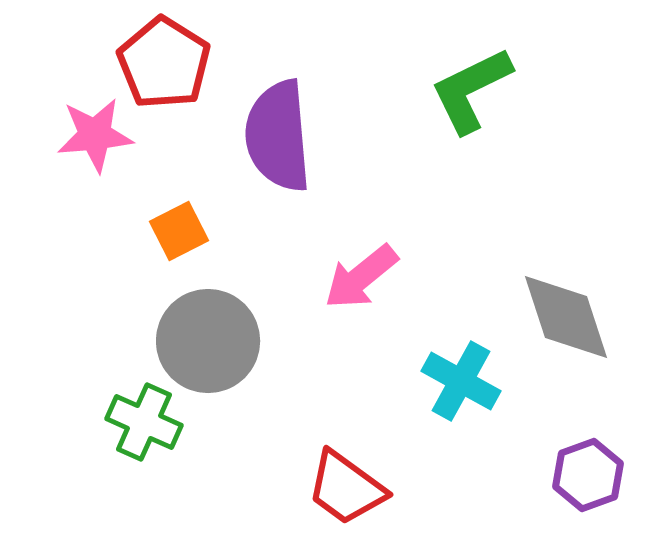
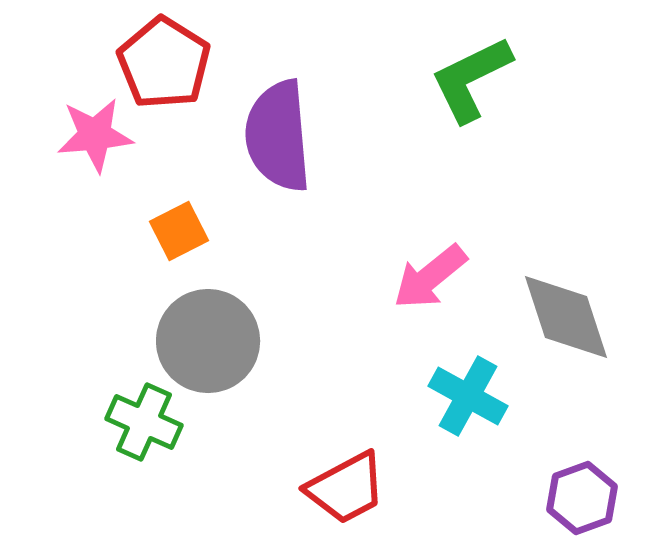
green L-shape: moved 11 px up
pink arrow: moved 69 px right
cyan cross: moved 7 px right, 15 px down
purple hexagon: moved 6 px left, 23 px down
red trapezoid: rotated 64 degrees counterclockwise
